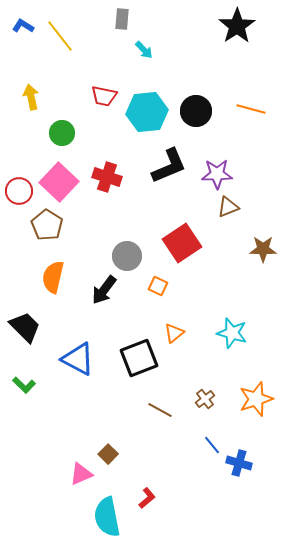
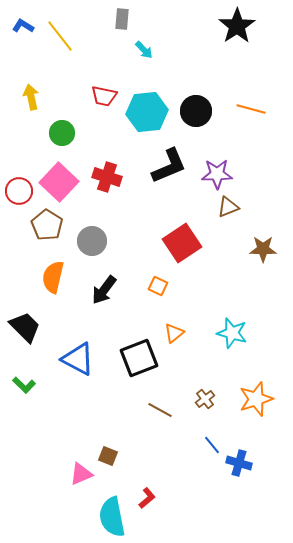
gray circle: moved 35 px left, 15 px up
brown square: moved 2 px down; rotated 24 degrees counterclockwise
cyan semicircle: moved 5 px right
